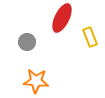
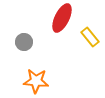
yellow rectangle: rotated 18 degrees counterclockwise
gray circle: moved 3 px left
